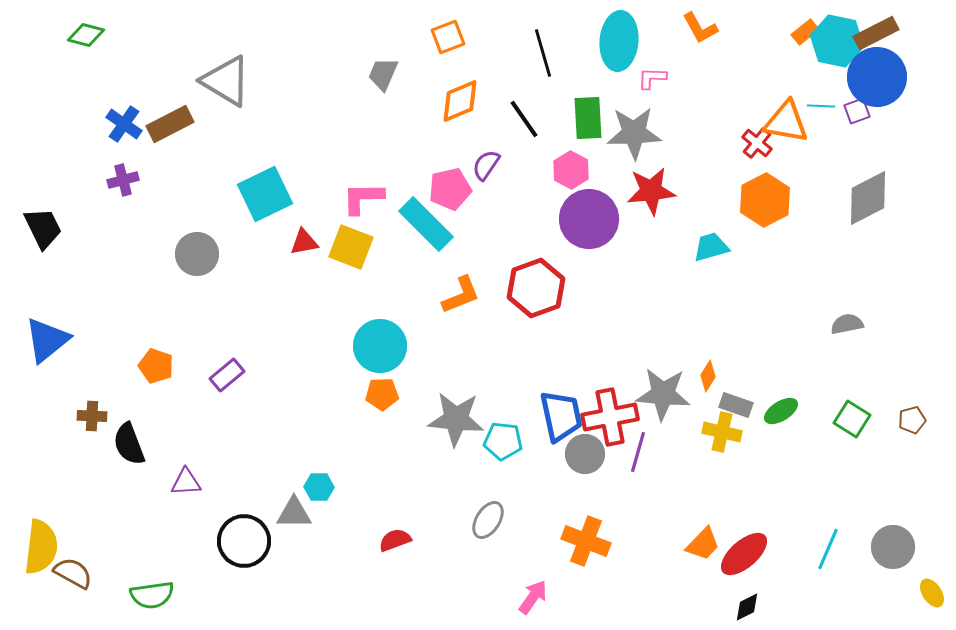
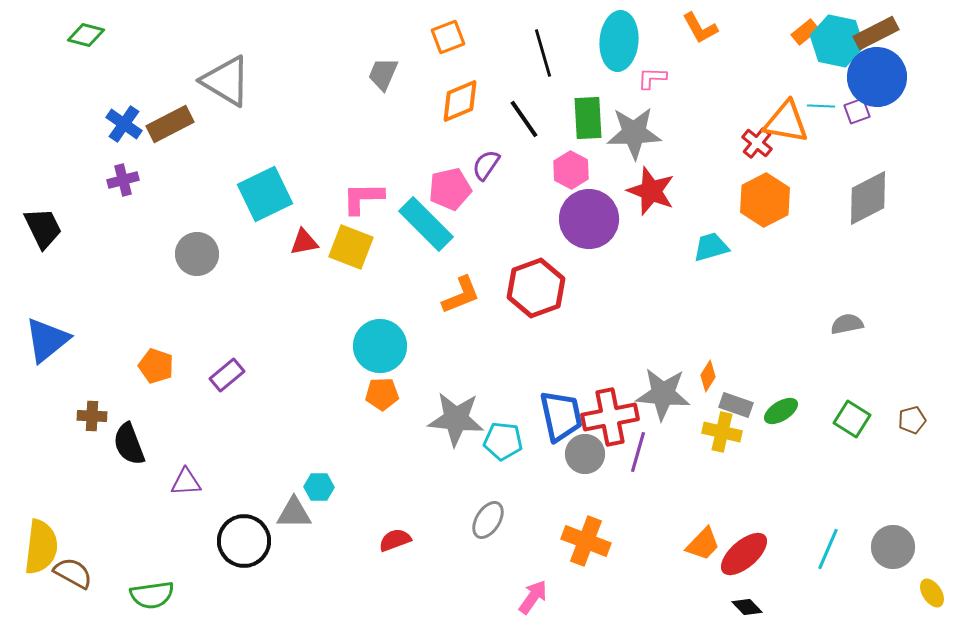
red star at (651, 191): rotated 27 degrees clockwise
black diamond at (747, 607): rotated 72 degrees clockwise
